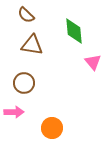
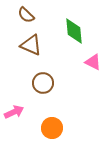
brown triangle: moved 1 px left; rotated 15 degrees clockwise
pink triangle: rotated 24 degrees counterclockwise
brown circle: moved 19 px right
pink arrow: rotated 24 degrees counterclockwise
